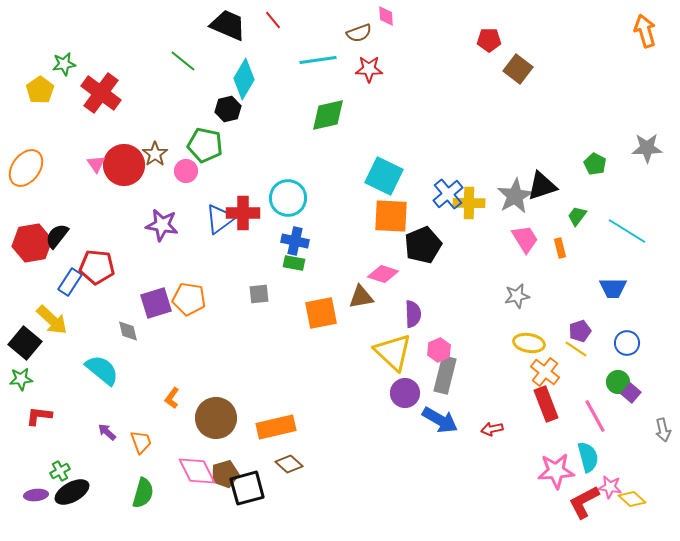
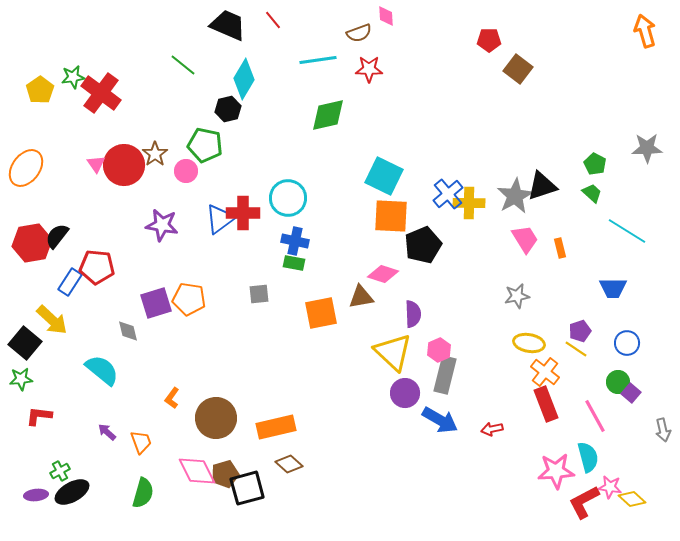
green line at (183, 61): moved 4 px down
green star at (64, 64): moved 9 px right, 13 px down
green trapezoid at (577, 216): moved 15 px right, 23 px up; rotated 95 degrees clockwise
